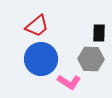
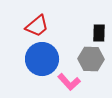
blue circle: moved 1 px right
pink L-shape: rotated 15 degrees clockwise
